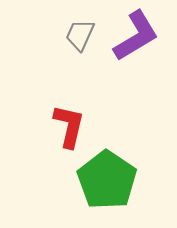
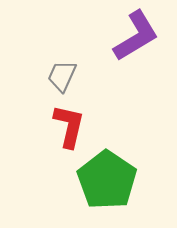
gray trapezoid: moved 18 px left, 41 px down
